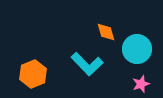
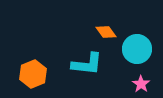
orange diamond: rotated 20 degrees counterclockwise
cyan L-shape: rotated 40 degrees counterclockwise
pink star: rotated 18 degrees counterclockwise
